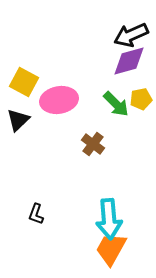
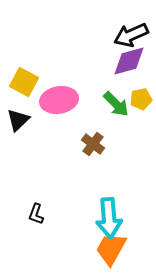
cyan arrow: moved 1 px up
